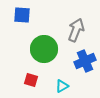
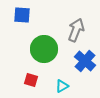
blue cross: rotated 25 degrees counterclockwise
